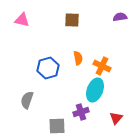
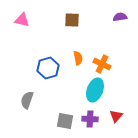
orange cross: moved 2 px up
purple cross: moved 9 px right, 7 px down; rotated 21 degrees clockwise
red triangle: moved 2 px up
gray square: moved 8 px right, 5 px up; rotated 12 degrees clockwise
